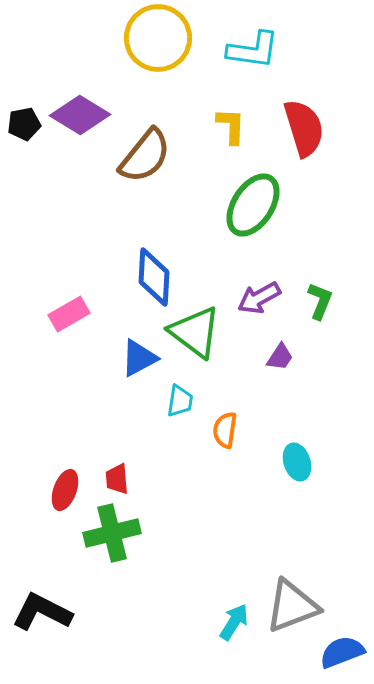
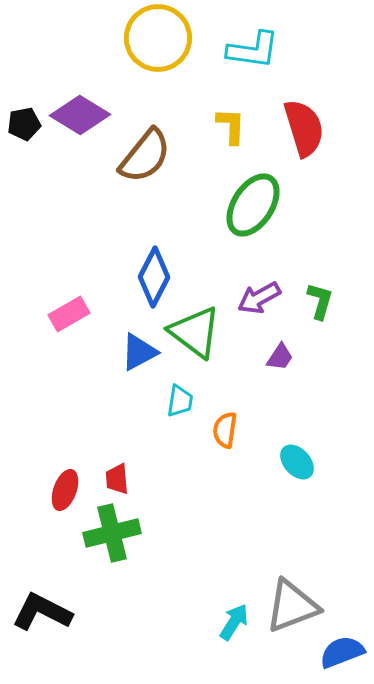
blue diamond: rotated 24 degrees clockwise
green L-shape: rotated 6 degrees counterclockwise
blue triangle: moved 6 px up
cyan ellipse: rotated 24 degrees counterclockwise
